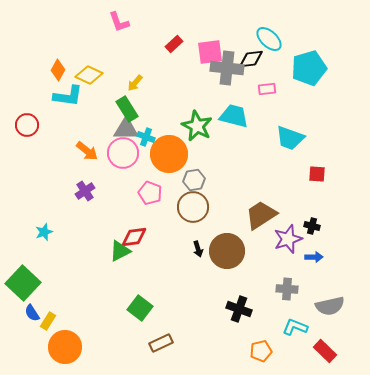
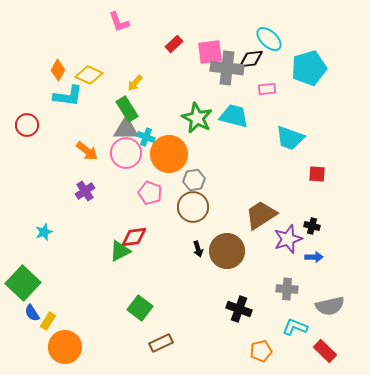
green star at (197, 126): moved 8 px up
pink circle at (123, 153): moved 3 px right
